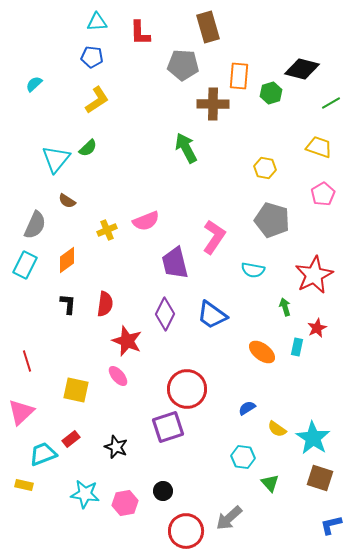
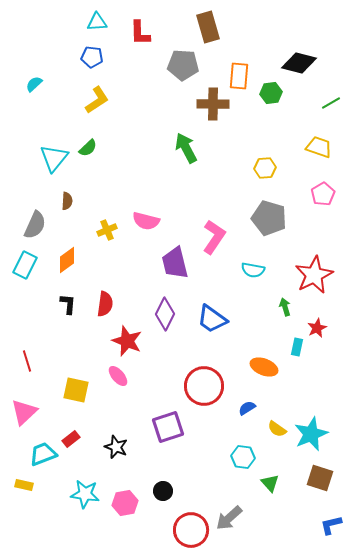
black diamond at (302, 69): moved 3 px left, 6 px up
green hexagon at (271, 93): rotated 10 degrees clockwise
cyan triangle at (56, 159): moved 2 px left, 1 px up
yellow hexagon at (265, 168): rotated 15 degrees counterclockwise
brown semicircle at (67, 201): rotated 120 degrees counterclockwise
gray pentagon at (272, 220): moved 3 px left, 2 px up
pink semicircle at (146, 221): rotated 36 degrees clockwise
blue trapezoid at (212, 315): moved 4 px down
orange ellipse at (262, 352): moved 2 px right, 15 px down; rotated 16 degrees counterclockwise
red circle at (187, 389): moved 17 px right, 3 px up
pink triangle at (21, 412): moved 3 px right
cyan star at (313, 438): moved 2 px left, 4 px up; rotated 16 degrees clockwise
red circle at (186, 531): moved 5 px right, 1 px up
